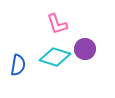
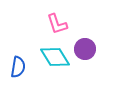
cyan diamond: rotated 40 degrees clockwise
blue semicircle: moved 2 px down
